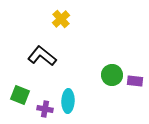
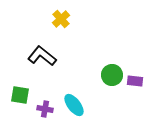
green square: rotated 12 degrees counterclockwise
cyan ellipse: moved 6 px right, 4 px down; rotated 40 degrees counterclockwise
